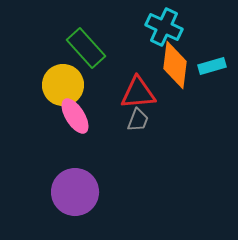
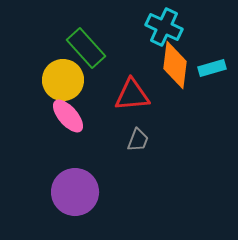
cyan rectangle: moved 2 px down
yellow circle: moved 5 px up
red triangle: moved 6 px left, 2 px down
pink ellipse: moved 7 px left; rotated 9 degrees counterclockwise
gray trapezoid: moved 20 px down
